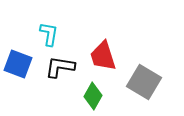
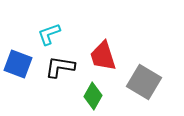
cyan L-shape: rotated 120 degrees counterclockwise
